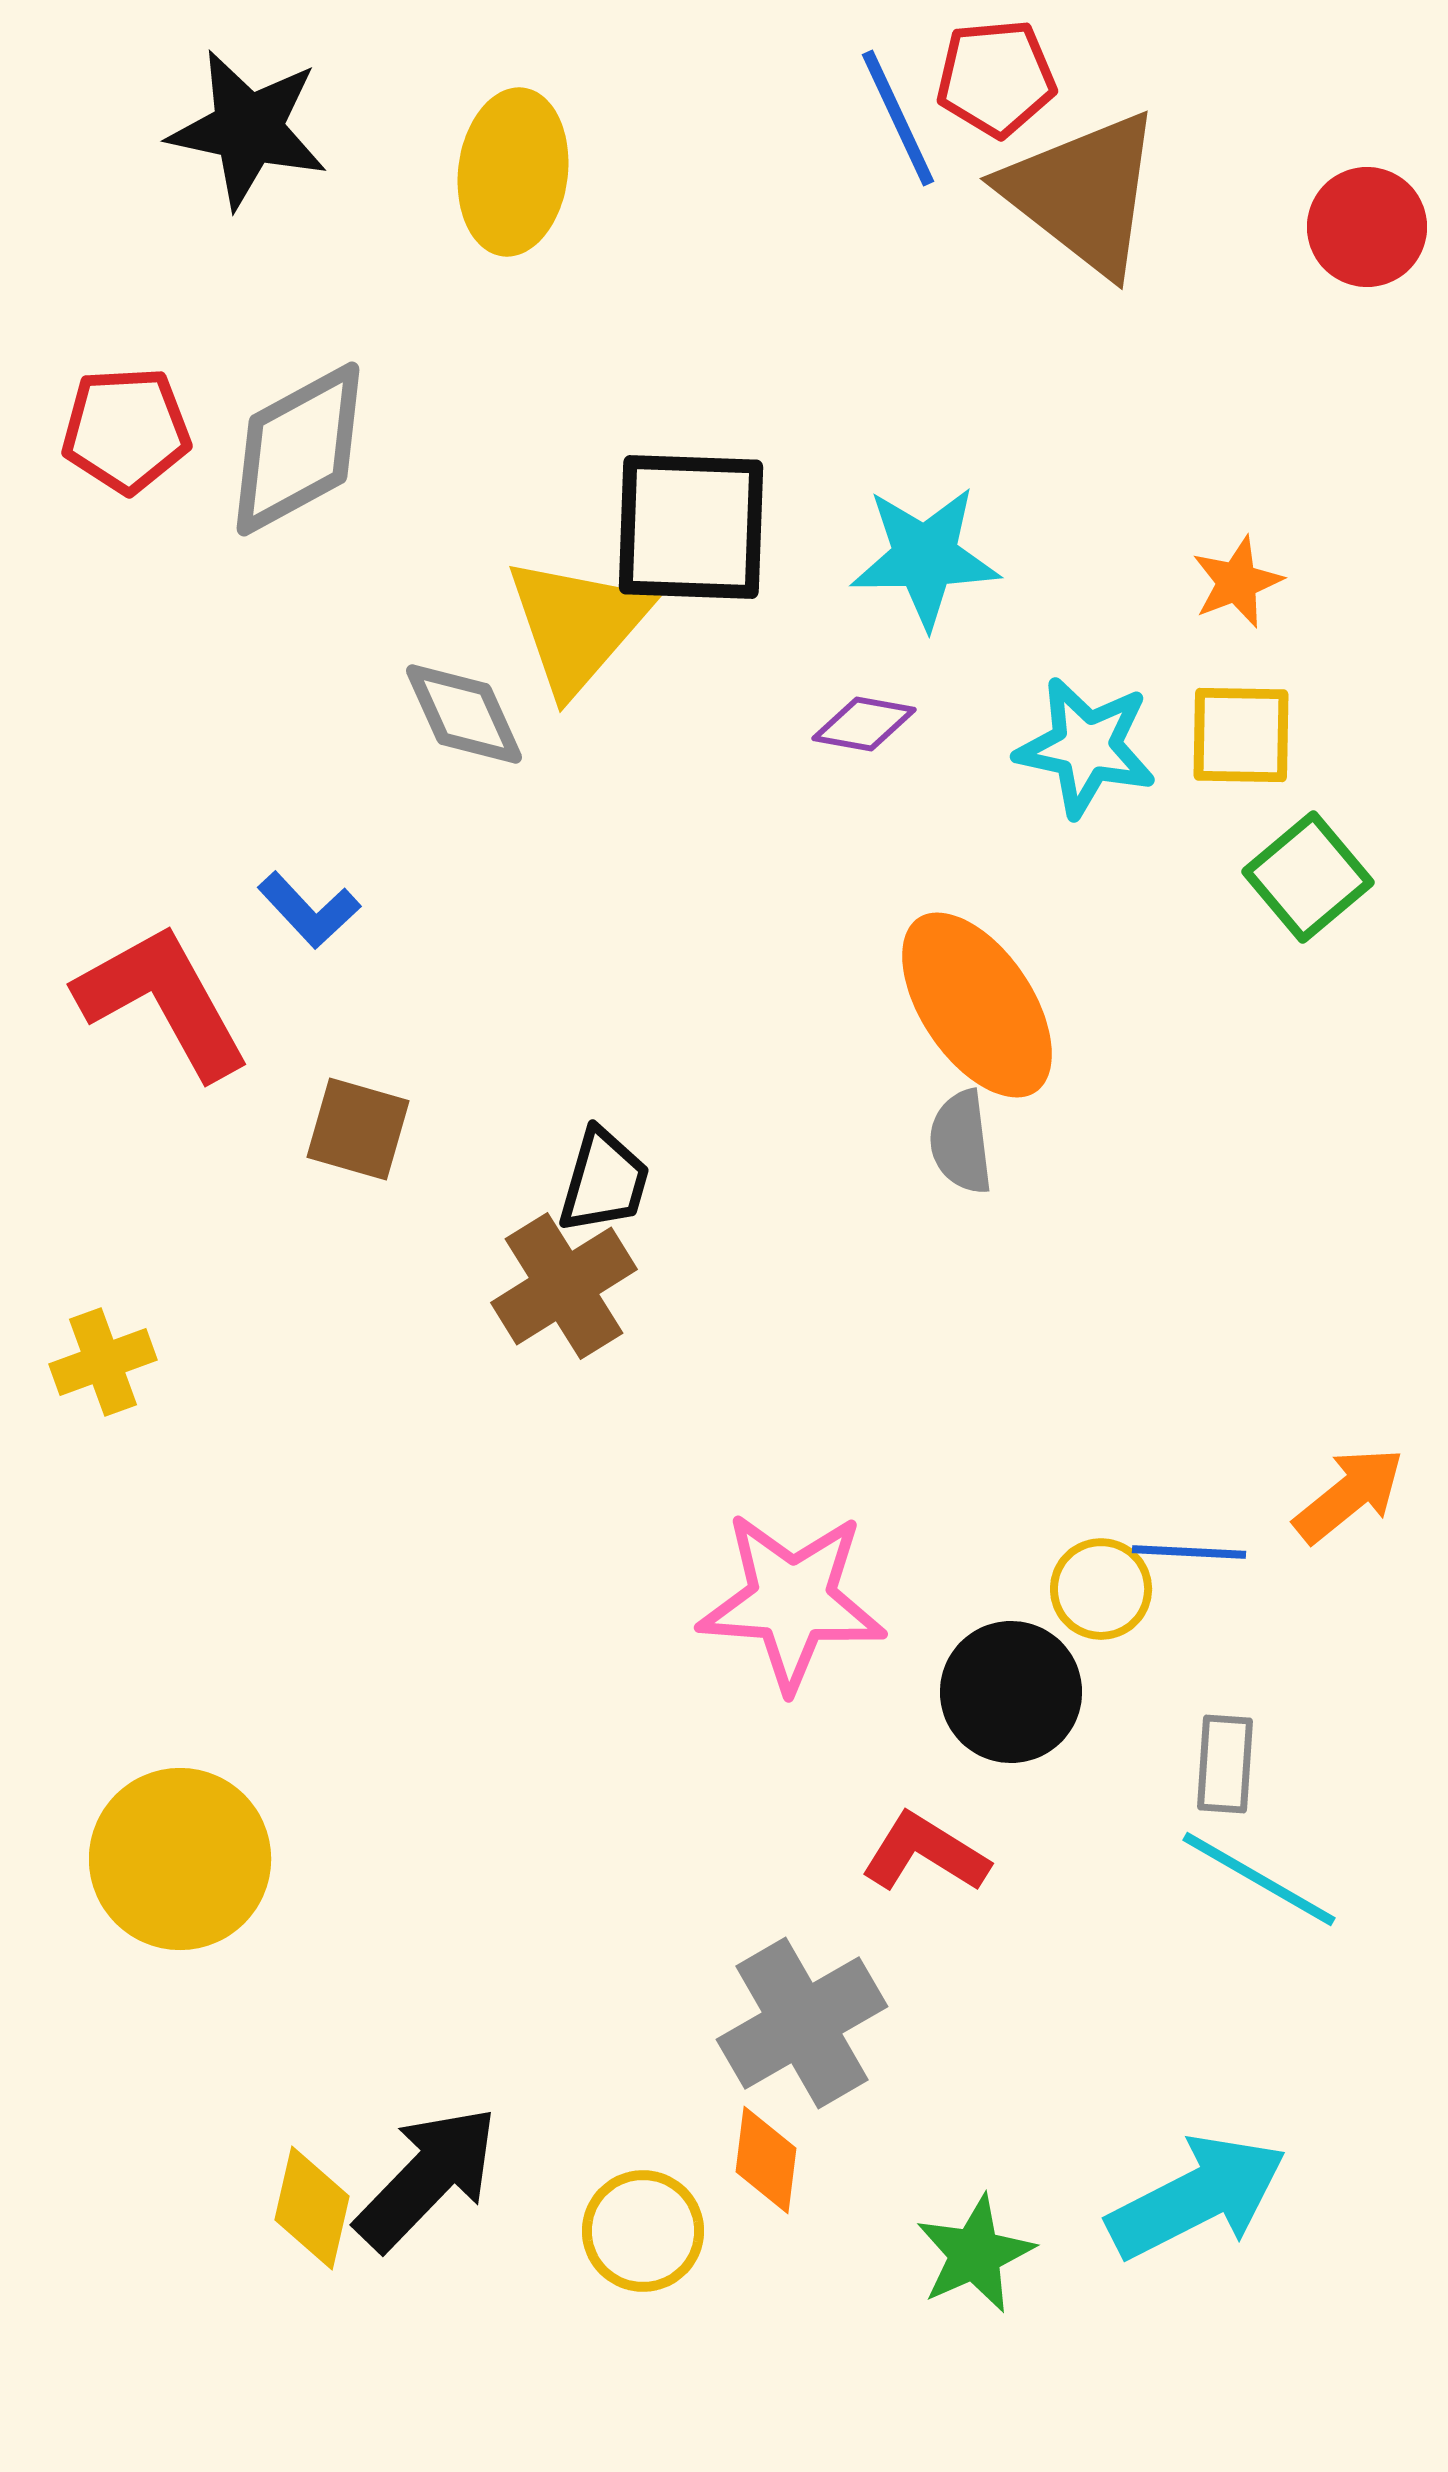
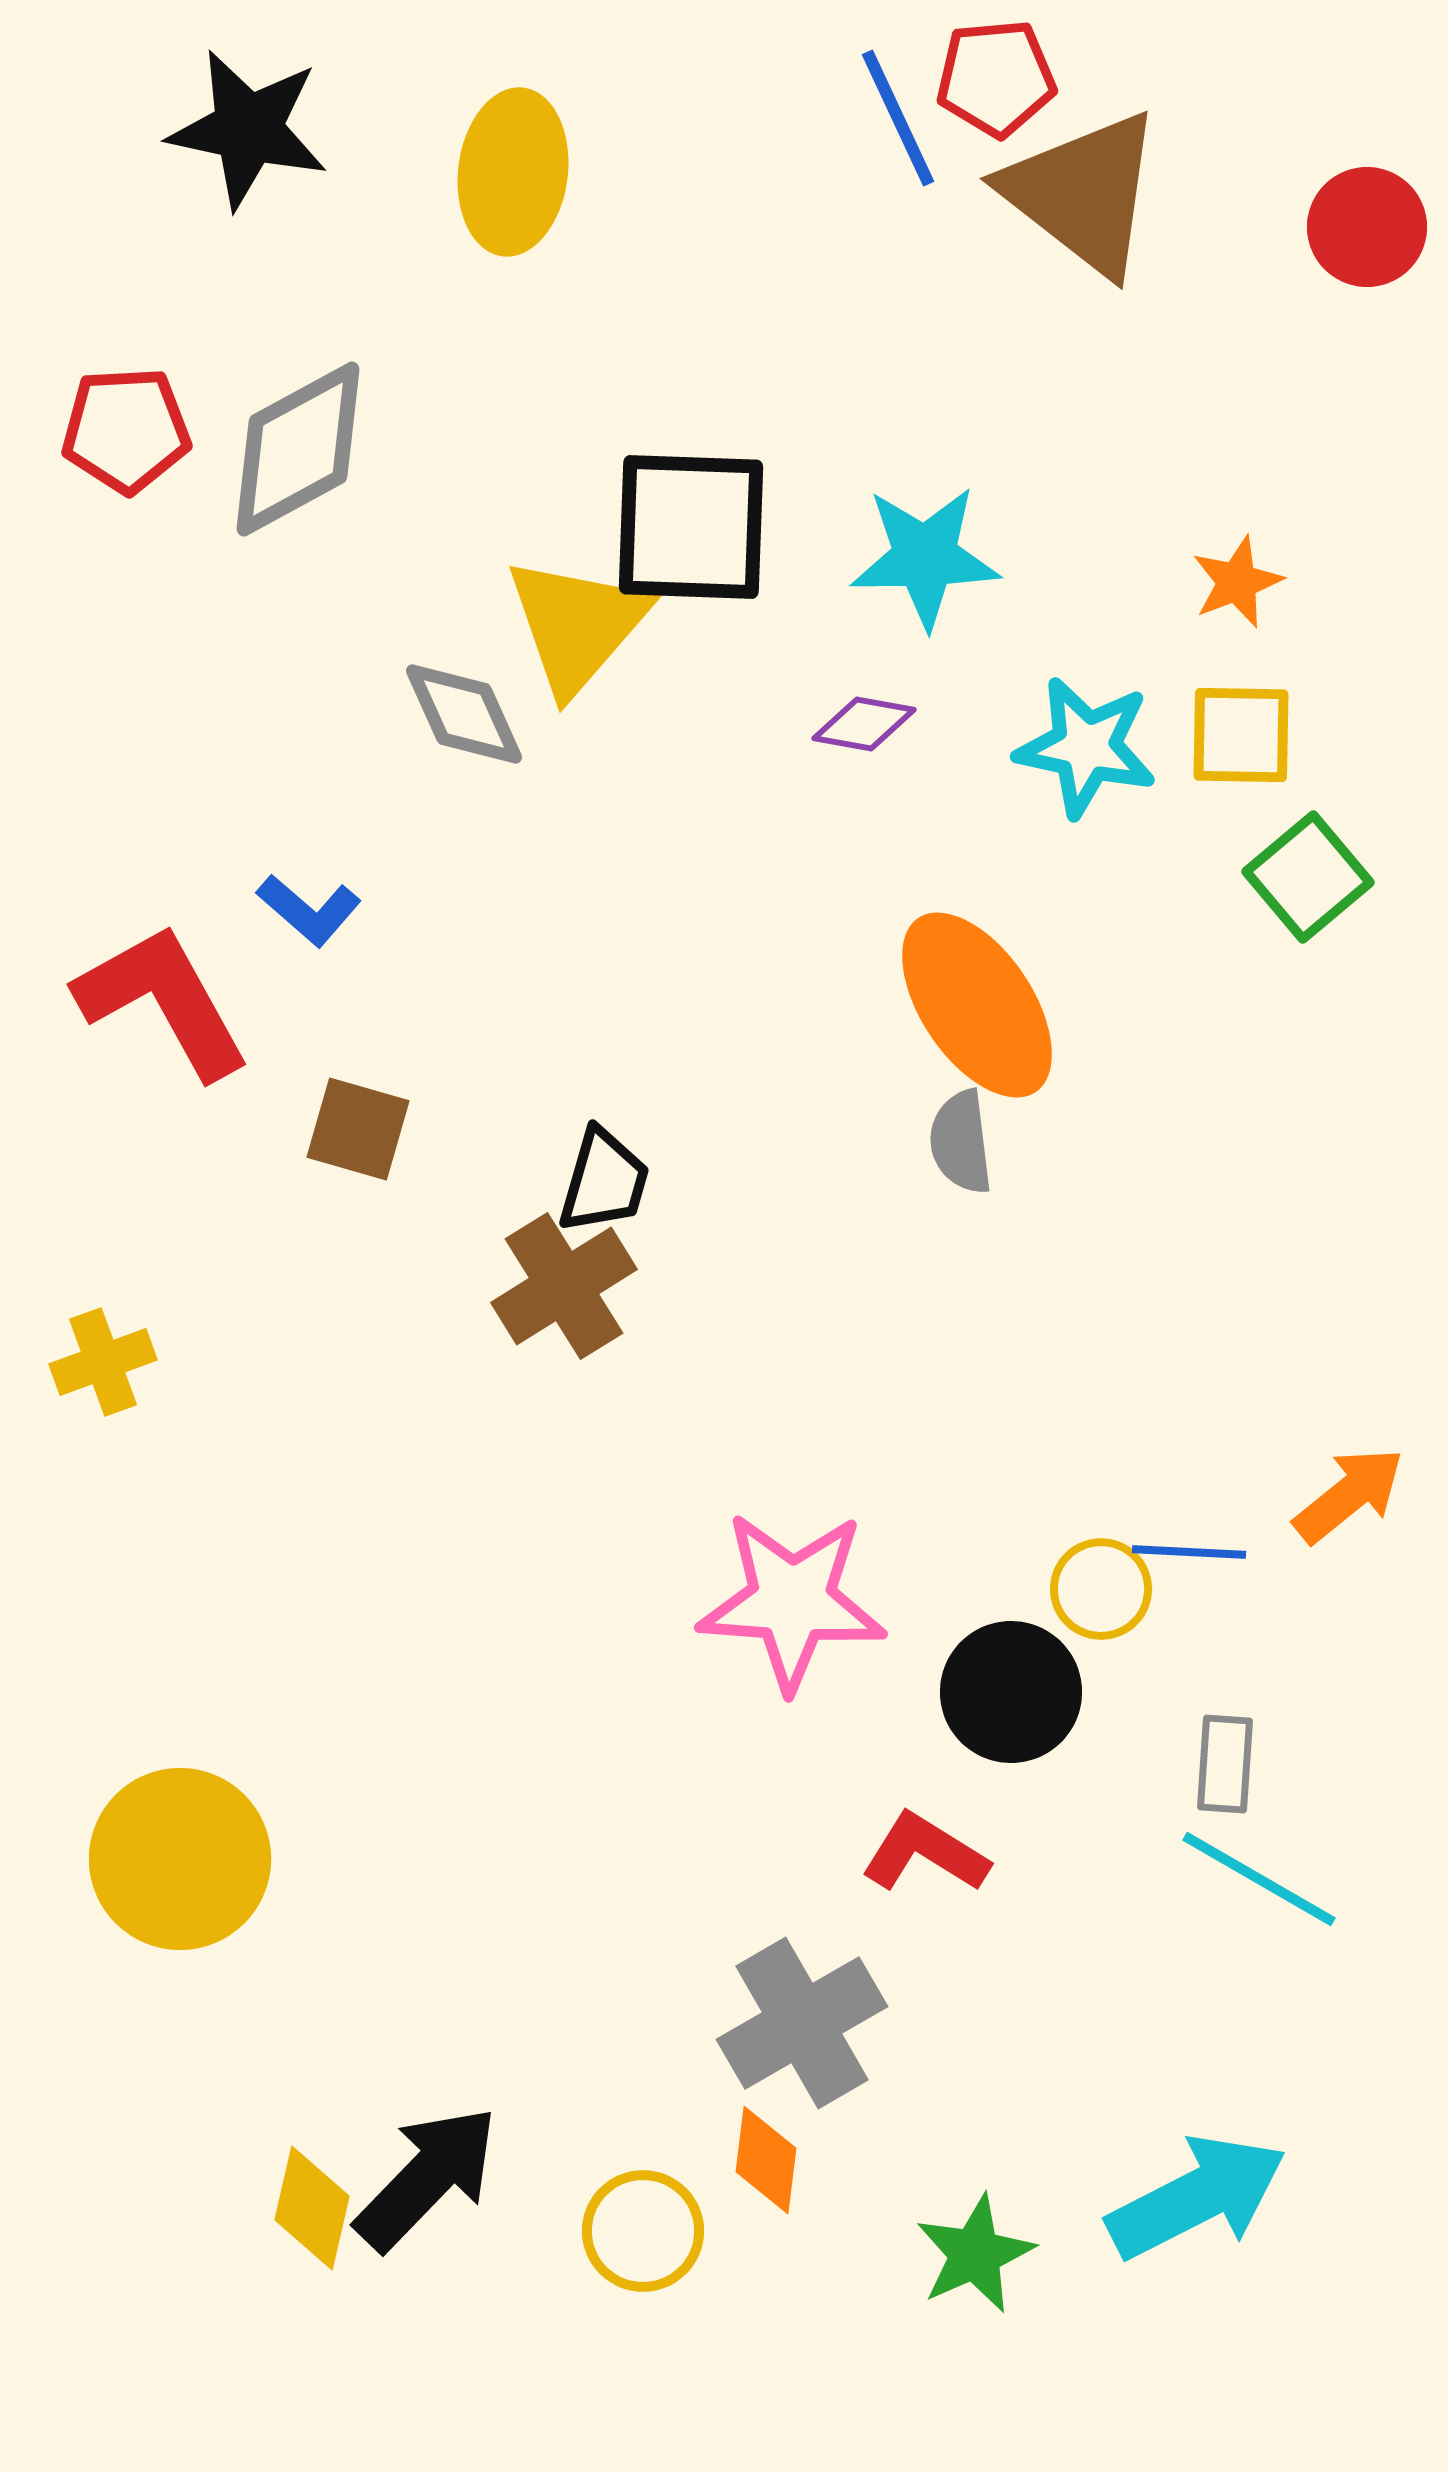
blue L-shape at (309, 910): rotated 6 degrees counterclockwise
